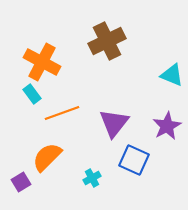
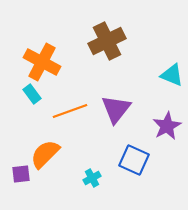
orange line: moved 8 px right, 2 px up
purple triangle: moved 2 px right, 14 px up
orange semicircle: moved 2 px left, 3 px up
purple square: moved 8 px up; rotated 24 degrees clockwise
